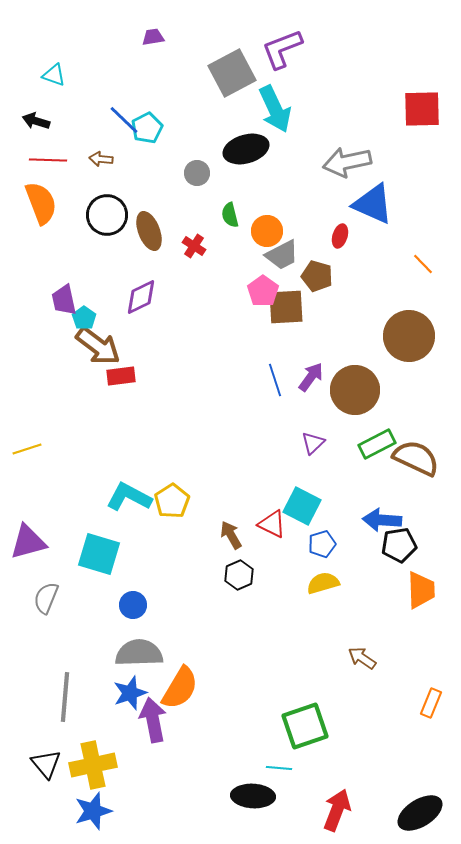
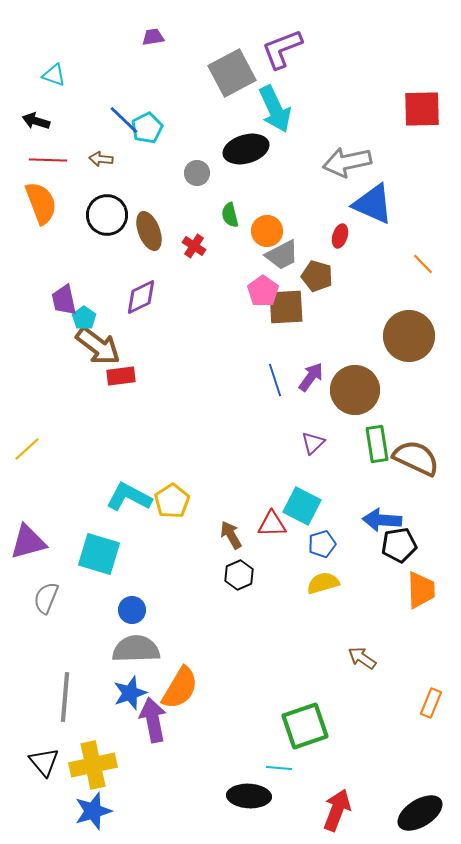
green rectangle at (377, 444): rotated 72 degrees counterclockwise
yellow line at (27, 449): rotated 24 degrees counterclockwise
red triangle at (272, 524): rotated 28 degrees counterclockwise
blue circle at (133, 605): moved 1 px left, 5 px down
gray semicircle at (139, 653): moved 3 px left, 4 px up
black triangle at (46, 764): moved 2 px left, 2 px up
black ellipse at (253, 796): moved 4 px left
